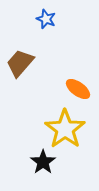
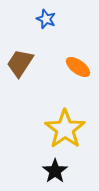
brown trapezoid: rotated 8 degrees counterclockwise
orange ellipse: moved 22 px up
black star: moved 12 px right, 9 px down
